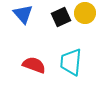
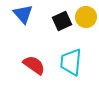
yellow circle: moved 1 px right, 4 px down
black square: moved 1 px right, 4 px down
red semicircle: rotated 15 degrees clockwise
